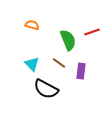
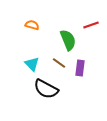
red line: moved 1 px left, 7 px up
purple rectangle: moved 1 px left, 3 px up
